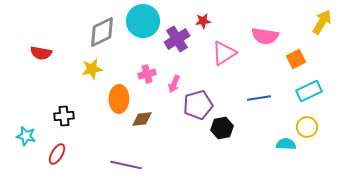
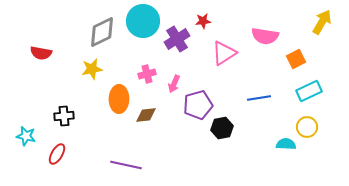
brown diamond: moved 4 px right, 4 px up
